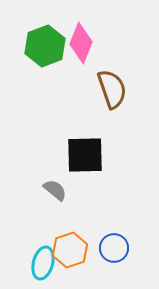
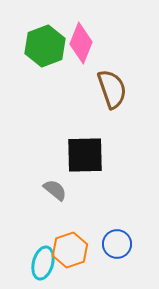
blue circle: moved 3 px right, 4 px up
